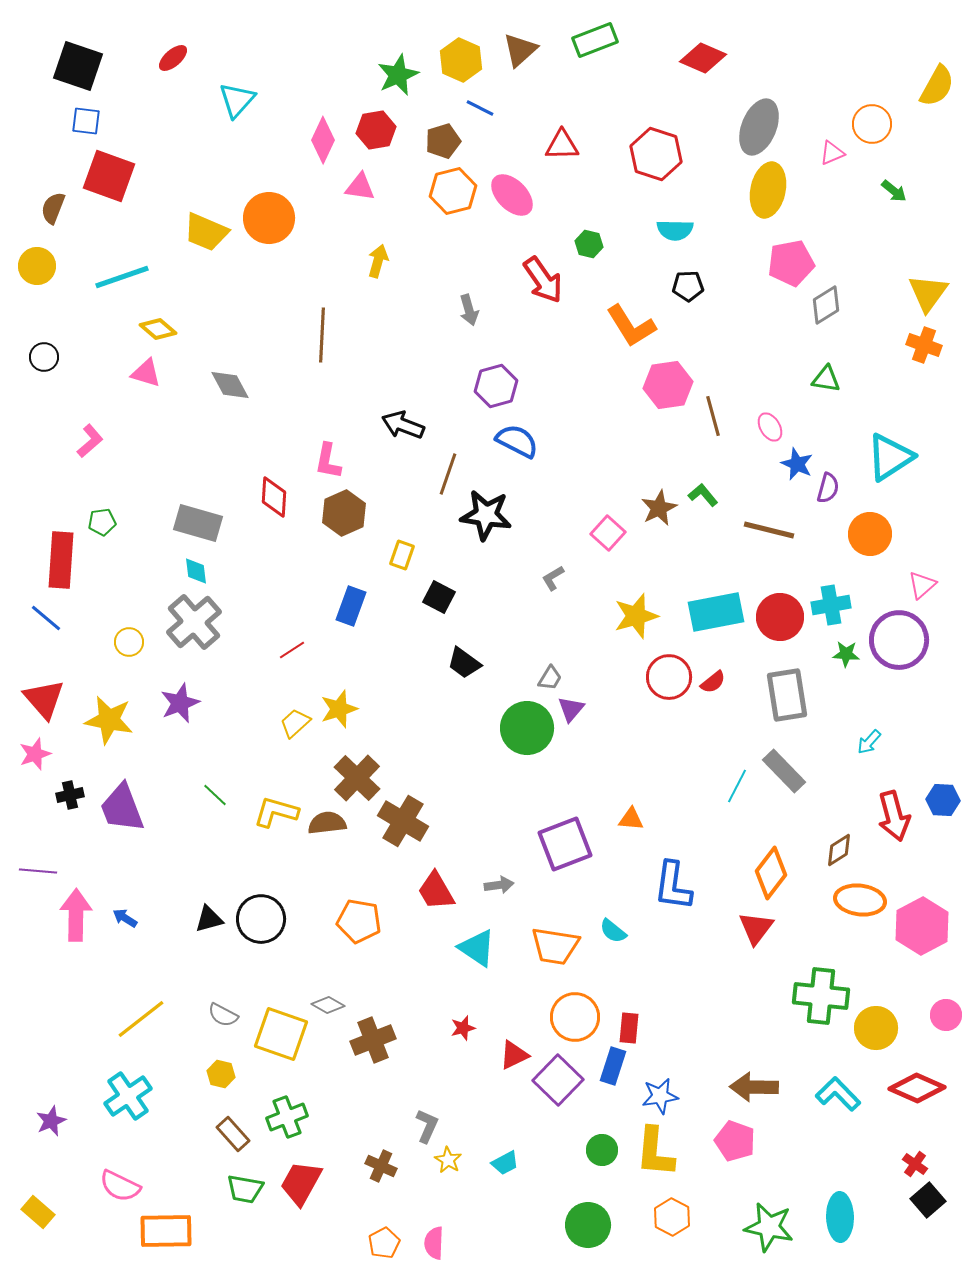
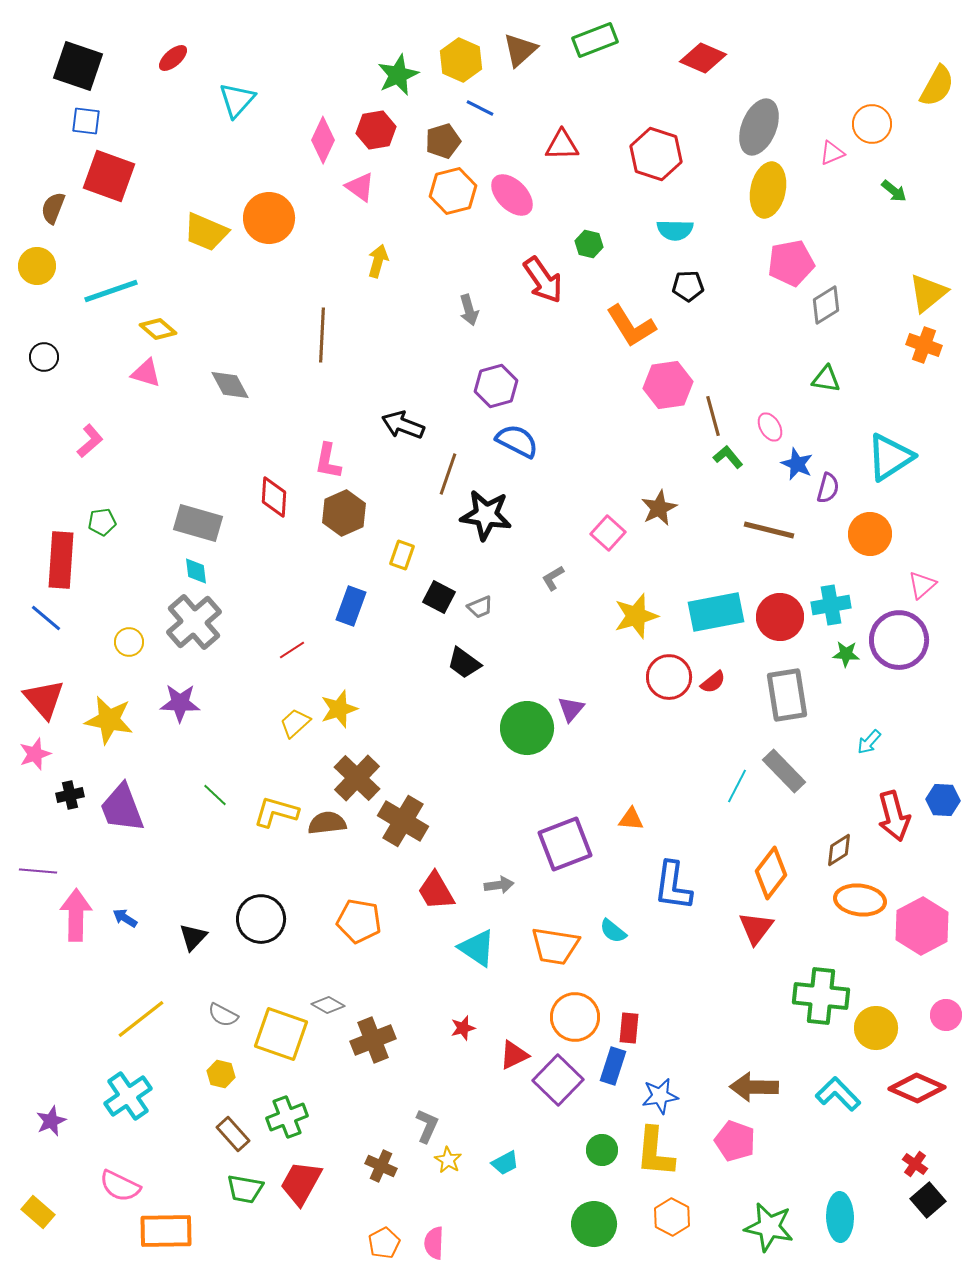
pink triangle at (360, 187): rotated 28 degrees clockwise
cyan line at (122, 277): moved 11 px left, 14 px down
yellow triangle at (928, 293): rotated 15 degrees clockwise
green L-shape at (703, 495): moved 25 px right, 38 px up
gray trapezoid at (550, 678): moved 70 px left, 71 px up; rotated 36 degrees clockwise
purple star at (180, 703): rotated 24 degrees clockwise
black triangle at (209, 919): moved 16 px left, 18 px down; rotated 32 degrees counterclockwise
green circle at (588, 1225): moved 6 px right, 1 px up
